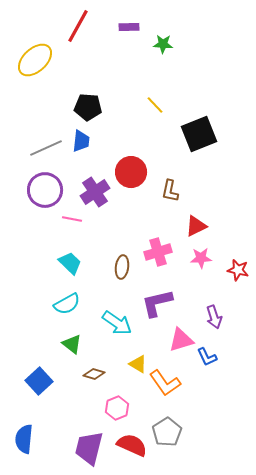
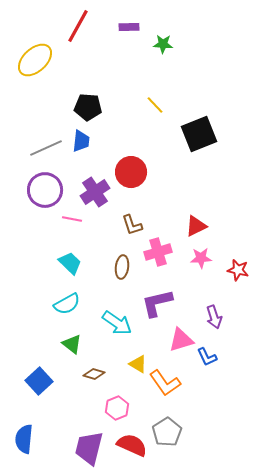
brown L-shape: moved 38 px left, 34 px down; rotated 30 degrees counterclockwise
